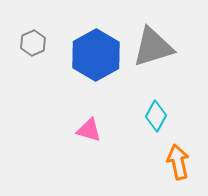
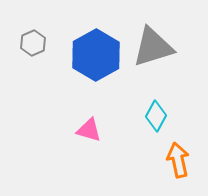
orange arrow: moved 2 px up
